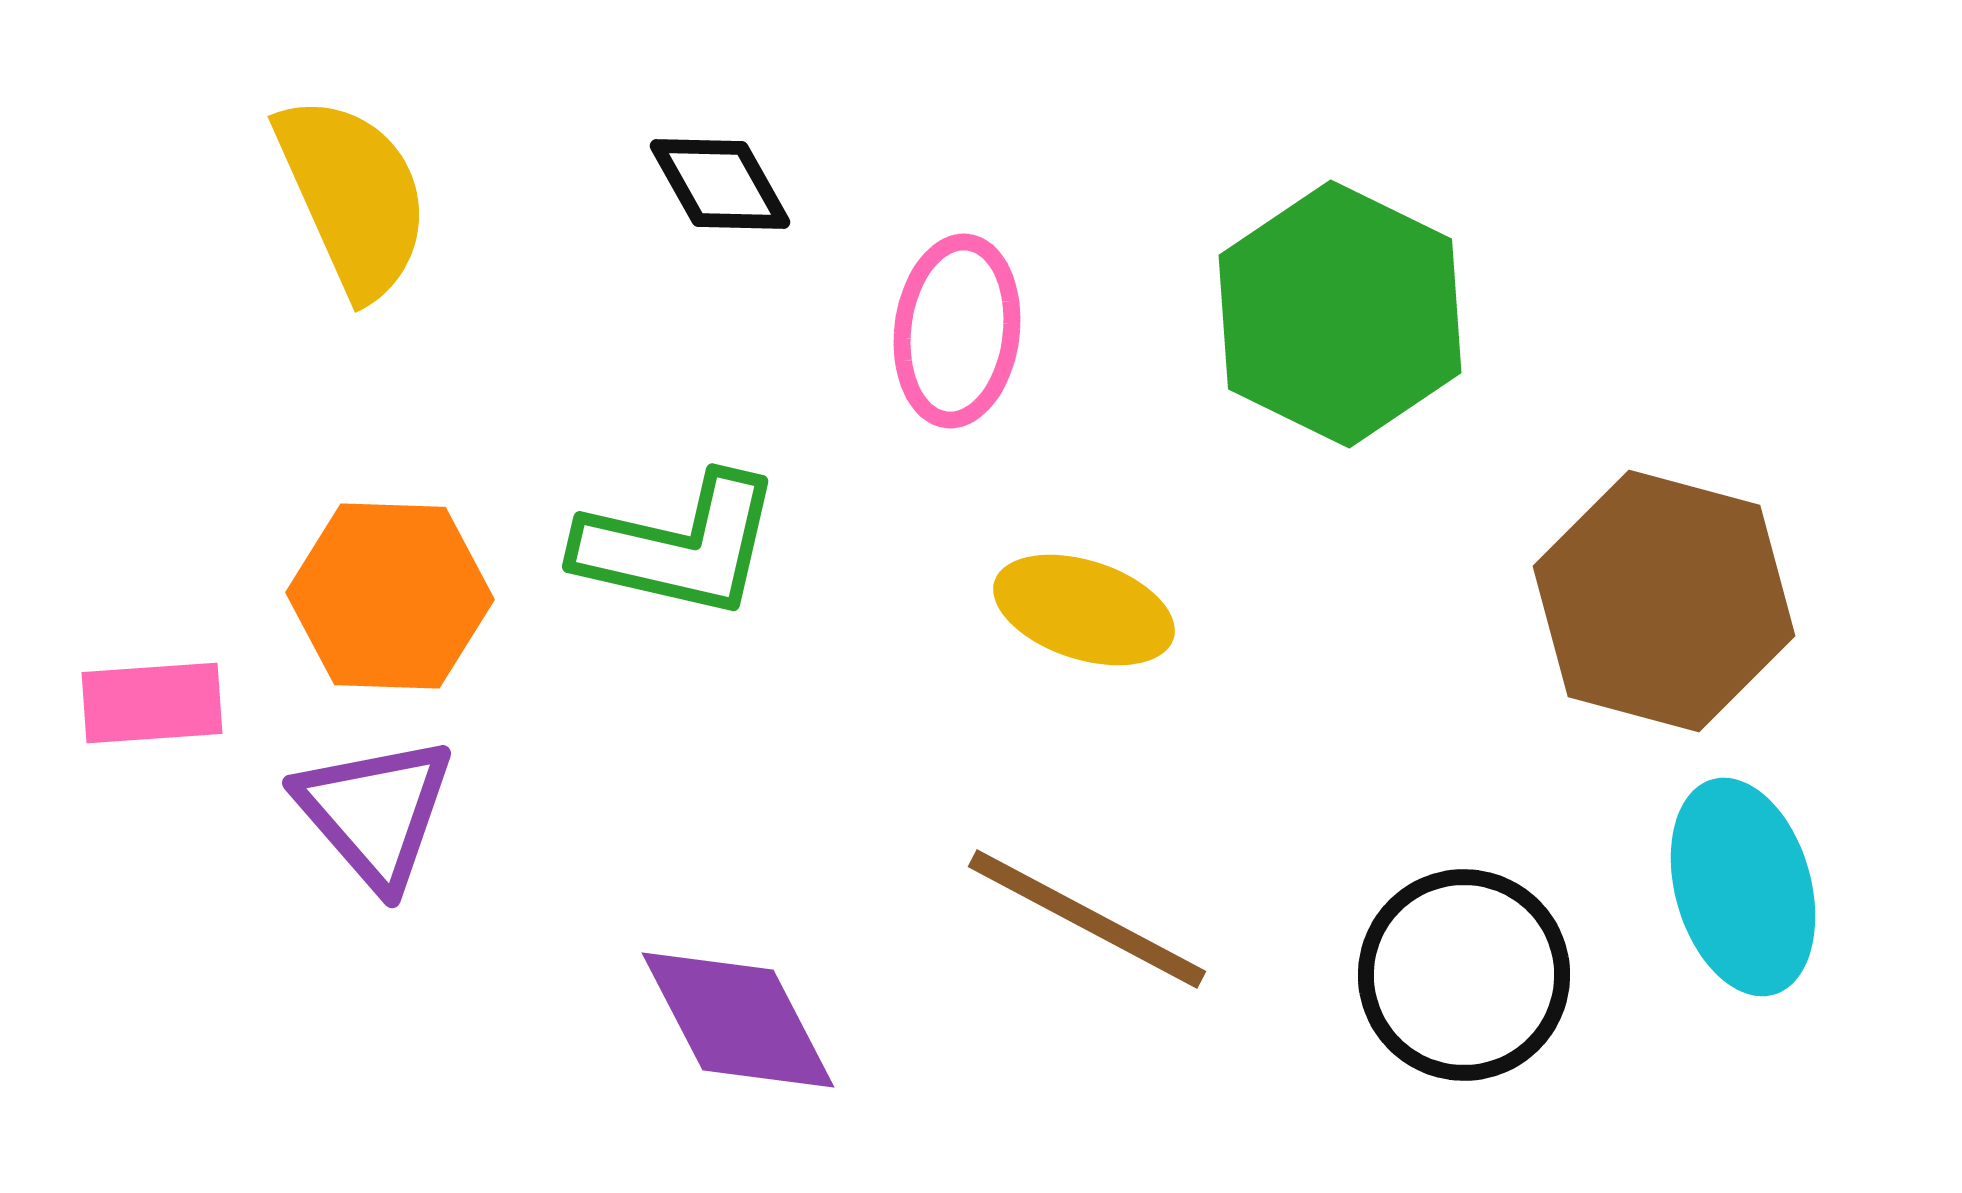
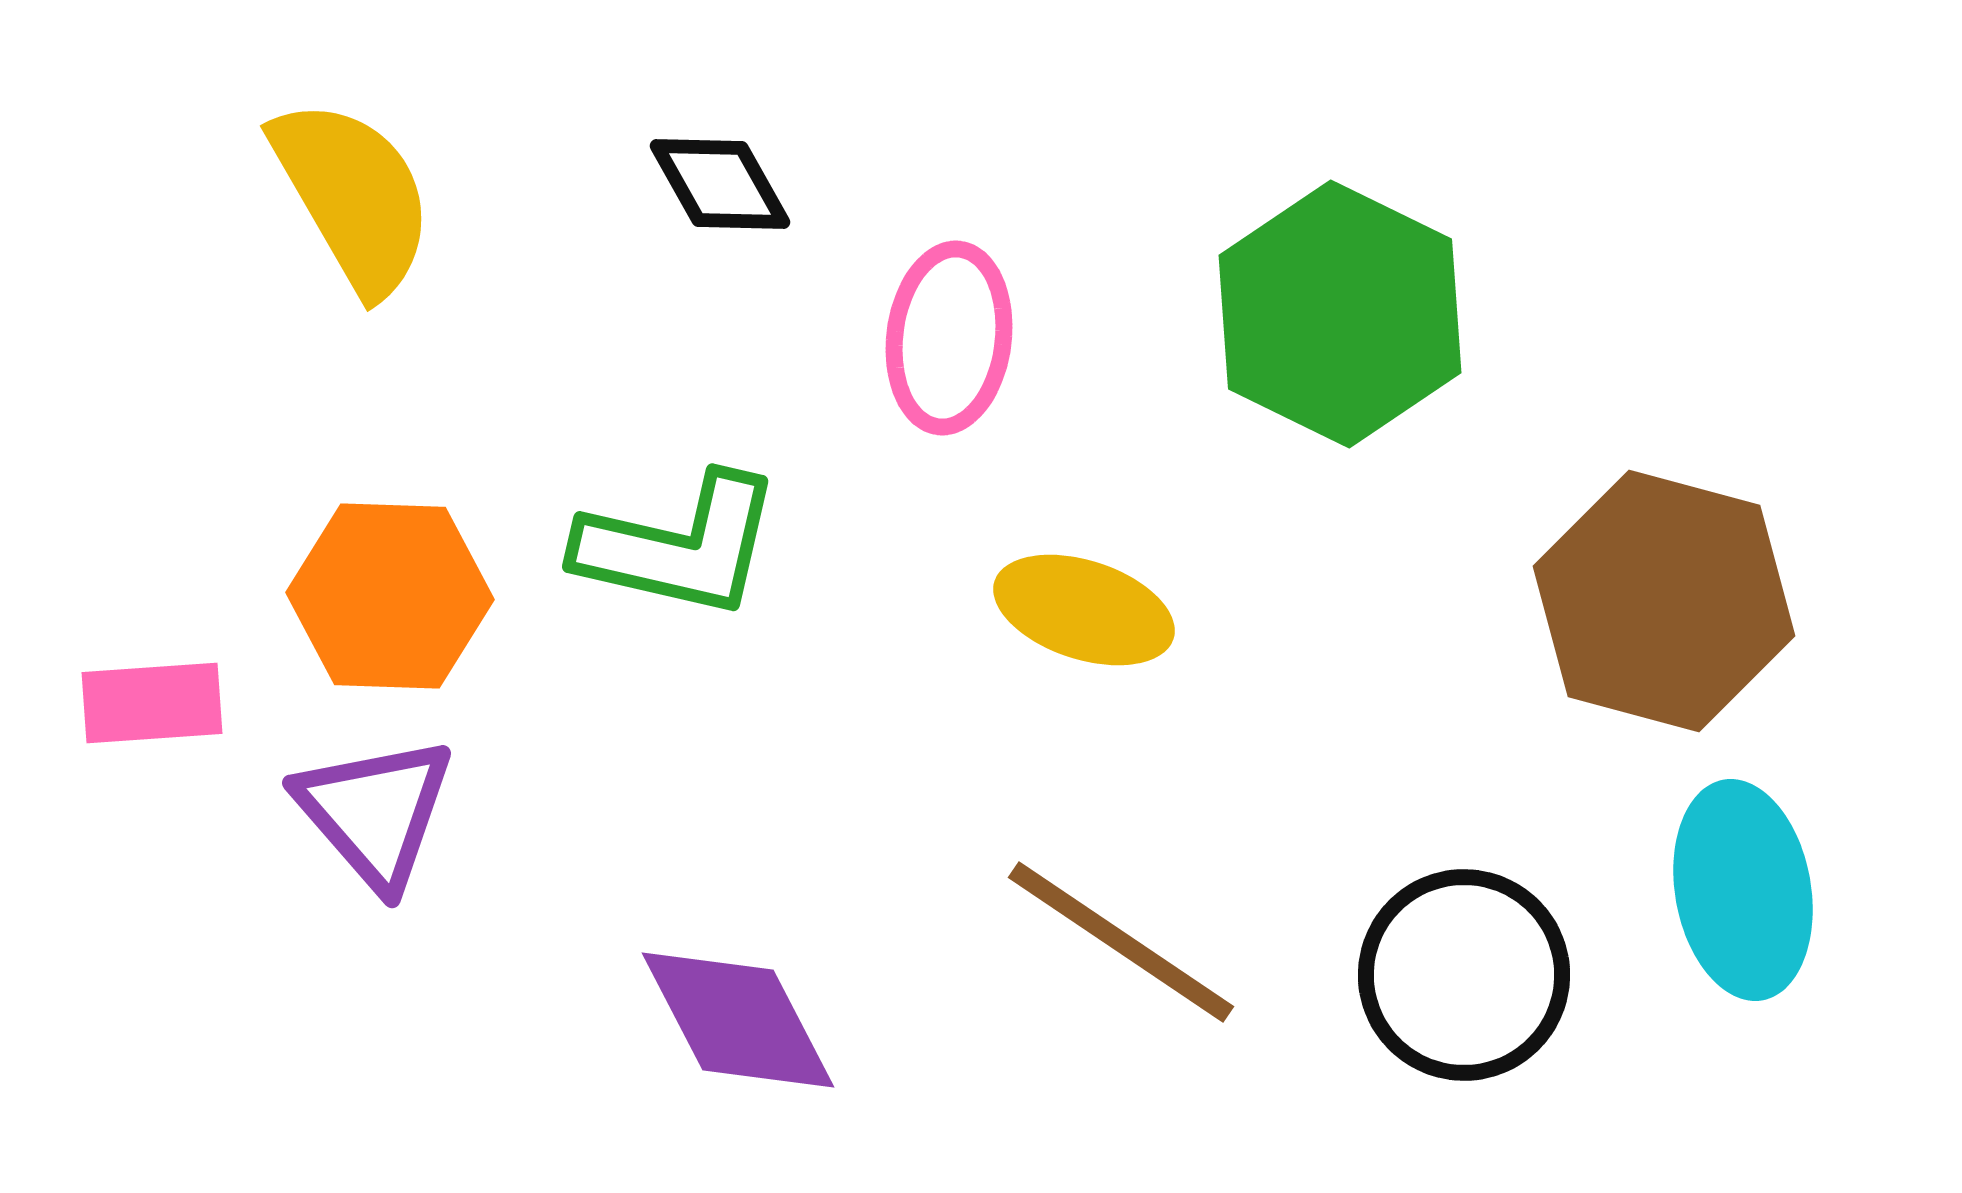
yellow semicircle: rotated 6 degrees counterclockwise
pink ellipse: moved 8 px left, 7 px down
cyan ellipse: moved 3 px down; rotated 6 degrees clockwise
brown line: moved 34 px right, 23 px down; rotated 6 degrees clockwise
